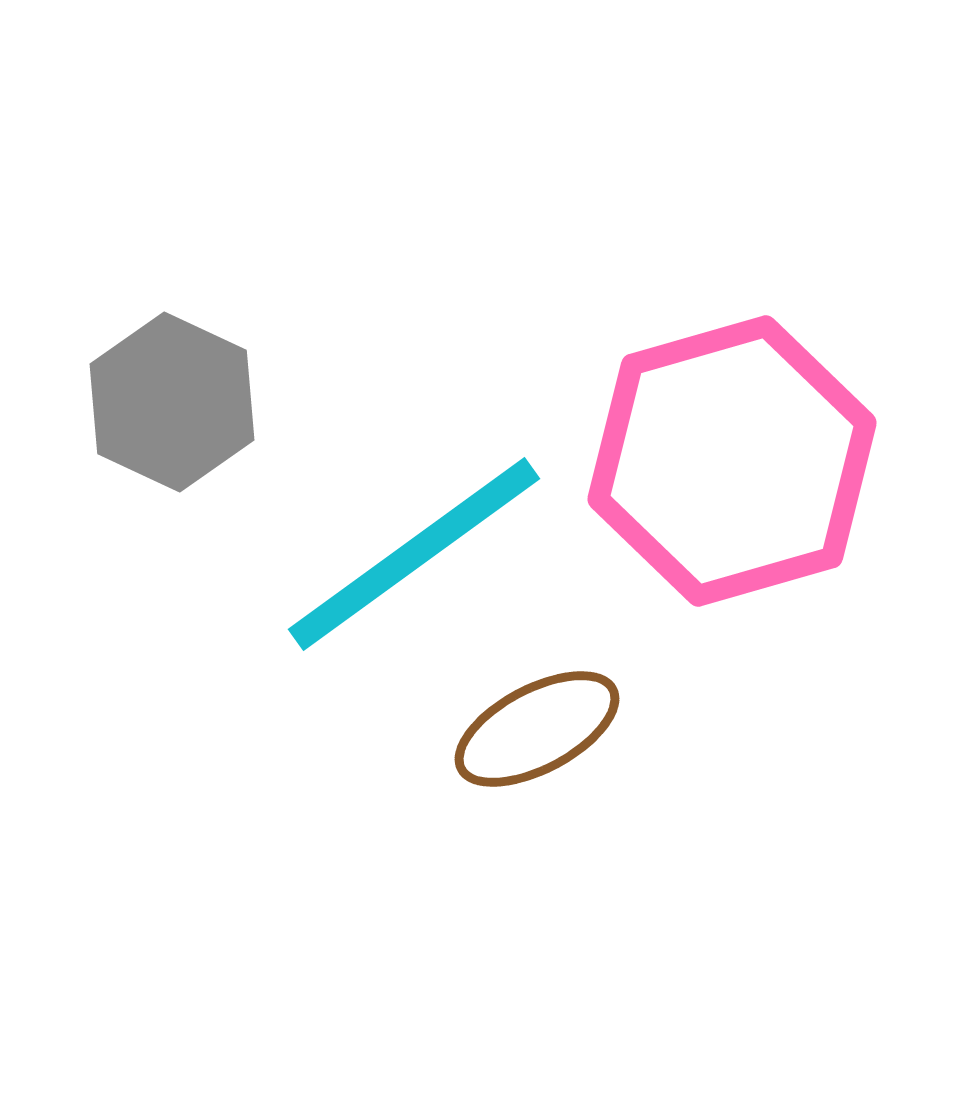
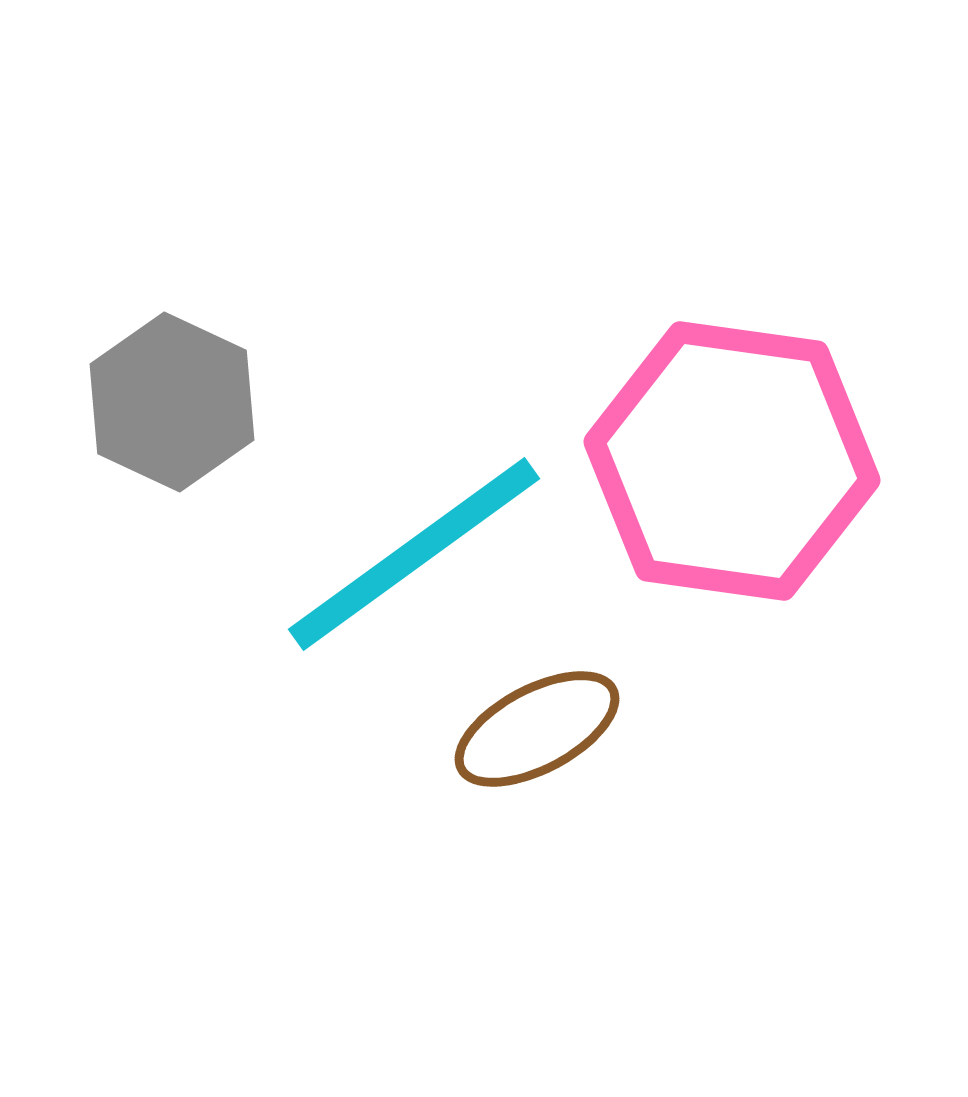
pink hexagon: rotated 24 degrees clockwise
